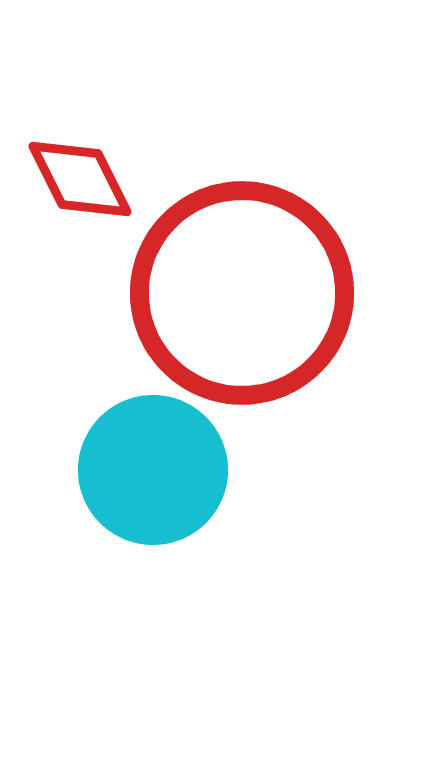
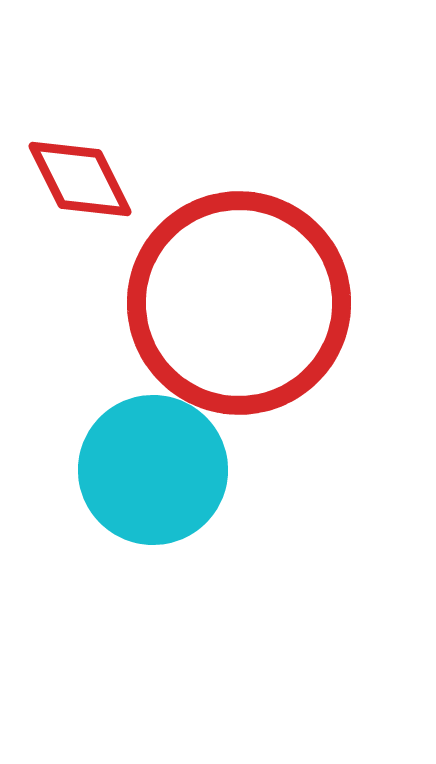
red circle: moved 3 px left, 10 px down
